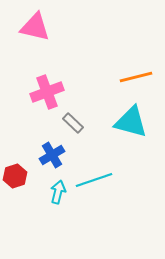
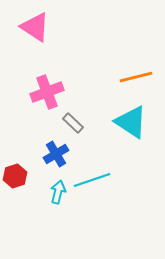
pink triangle: rotated 20 degrees clockwise
cyan triangle: rotated 18 degrees clockwise
blue cross: moved 4 px right, 1 px up
cyan line: moved 2 px left
